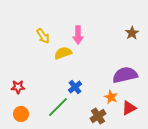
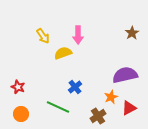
red star: rotated 24 degrees clockwise
orange star: rotated 24 degrees clockwise
green line: rotated 70 degrees clockwise
